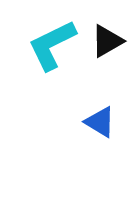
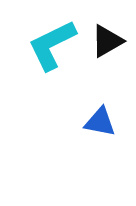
blue triangle: rotated 20 degrees counterclockwise
